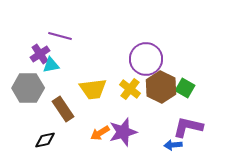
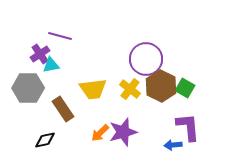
brown hexagon: moved 1 px up
purple L-shape: rotated 72 degrees clockwise
orange arrow: rotated 12 degrees counterclockwise
